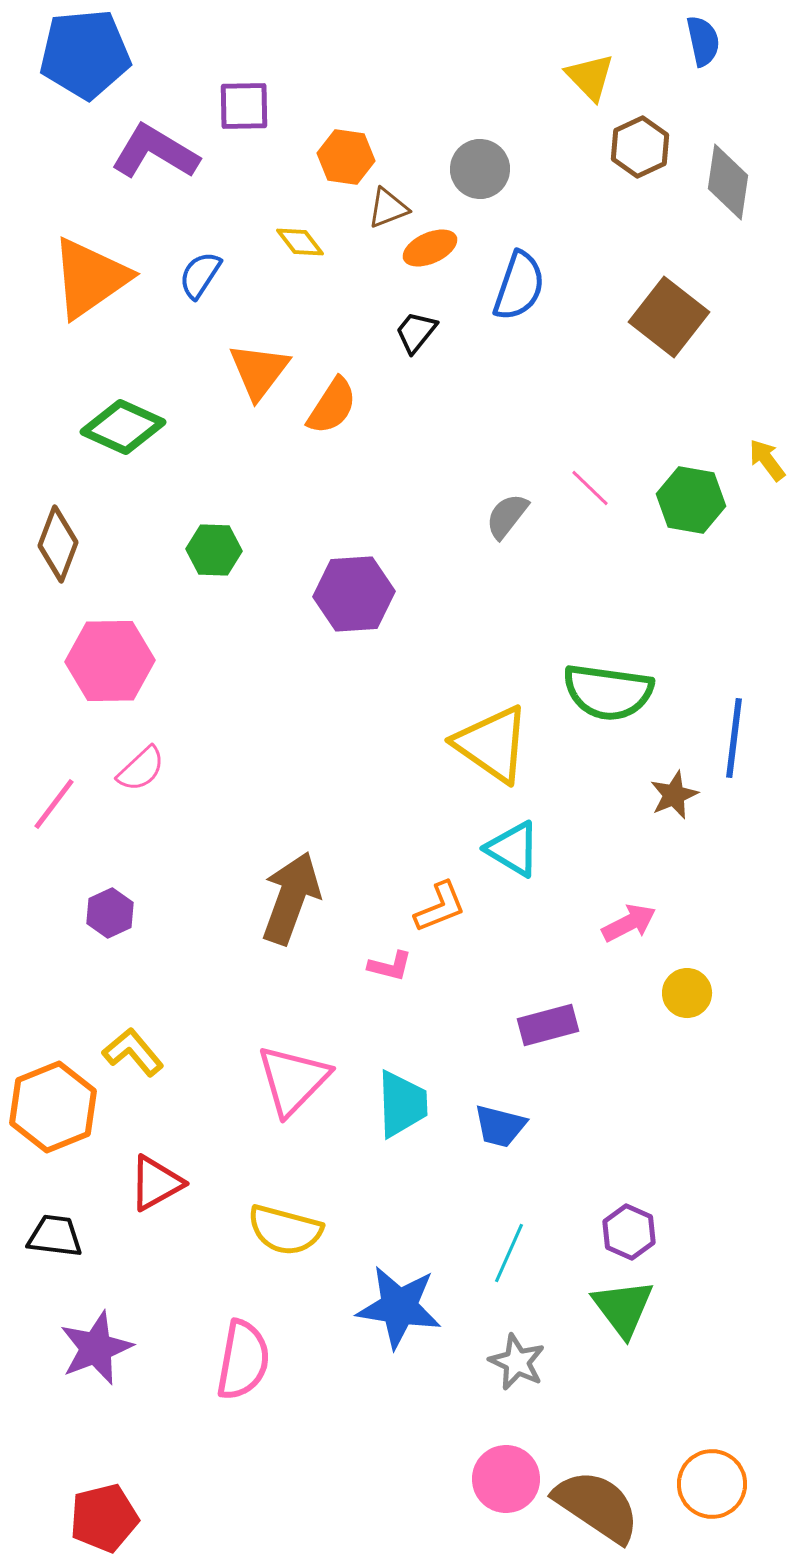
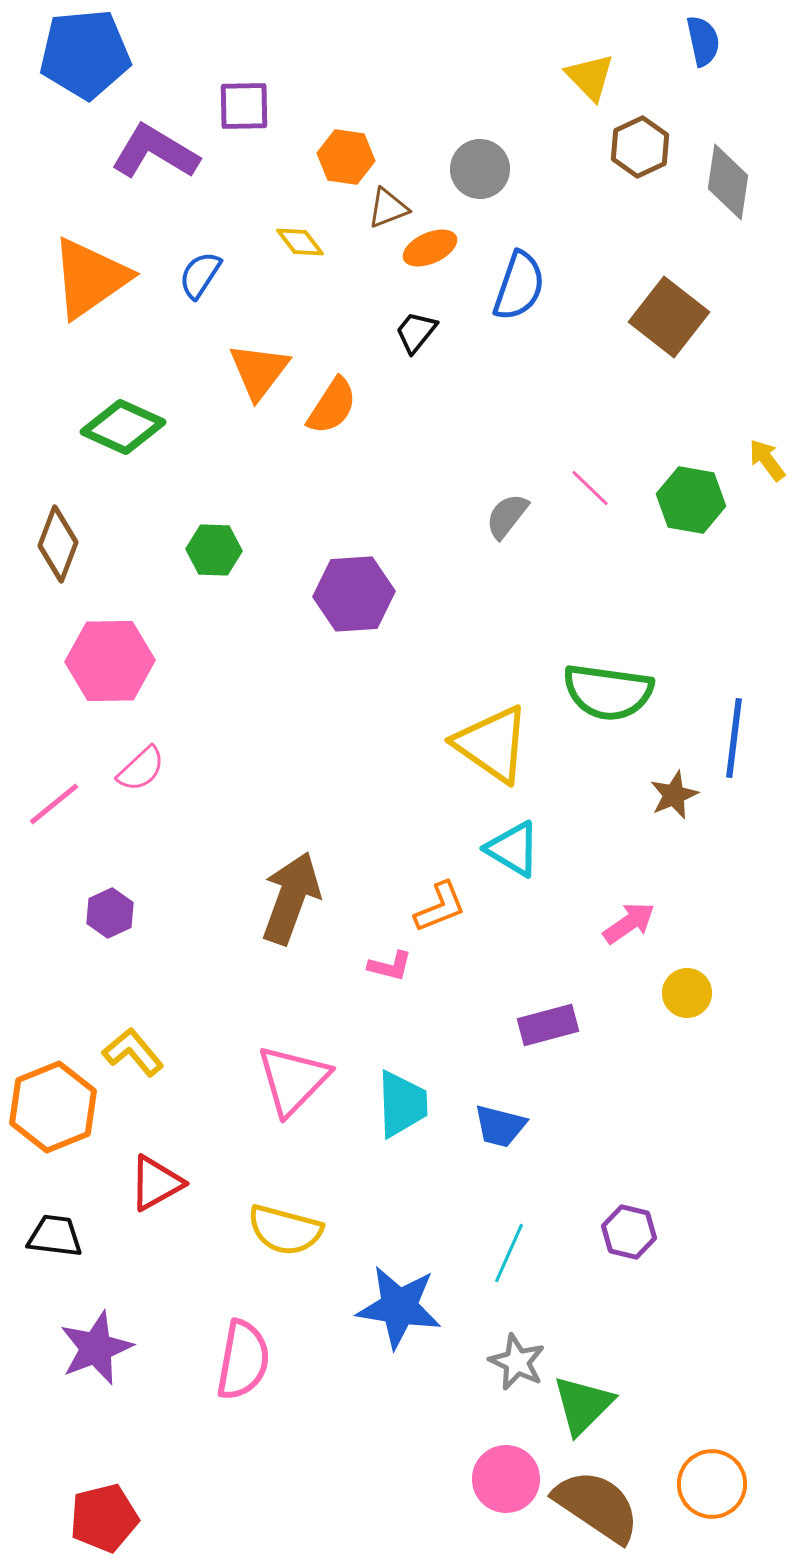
pink line at (54, 804): rotated 14 degrees clockwise
pink arrow at (629, 923): rotated 8 degrees counterclockwise
purple hexagon at (629, 1232): rotated 10 degrees counterclockwise
green triangle at (623, 1308): moved 40 px left, 97 px down; rotated 22 degrees clockwise
